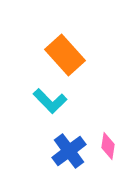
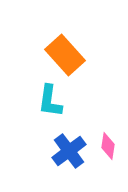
cyan L-shape: rotated 52 degrees clockwise
